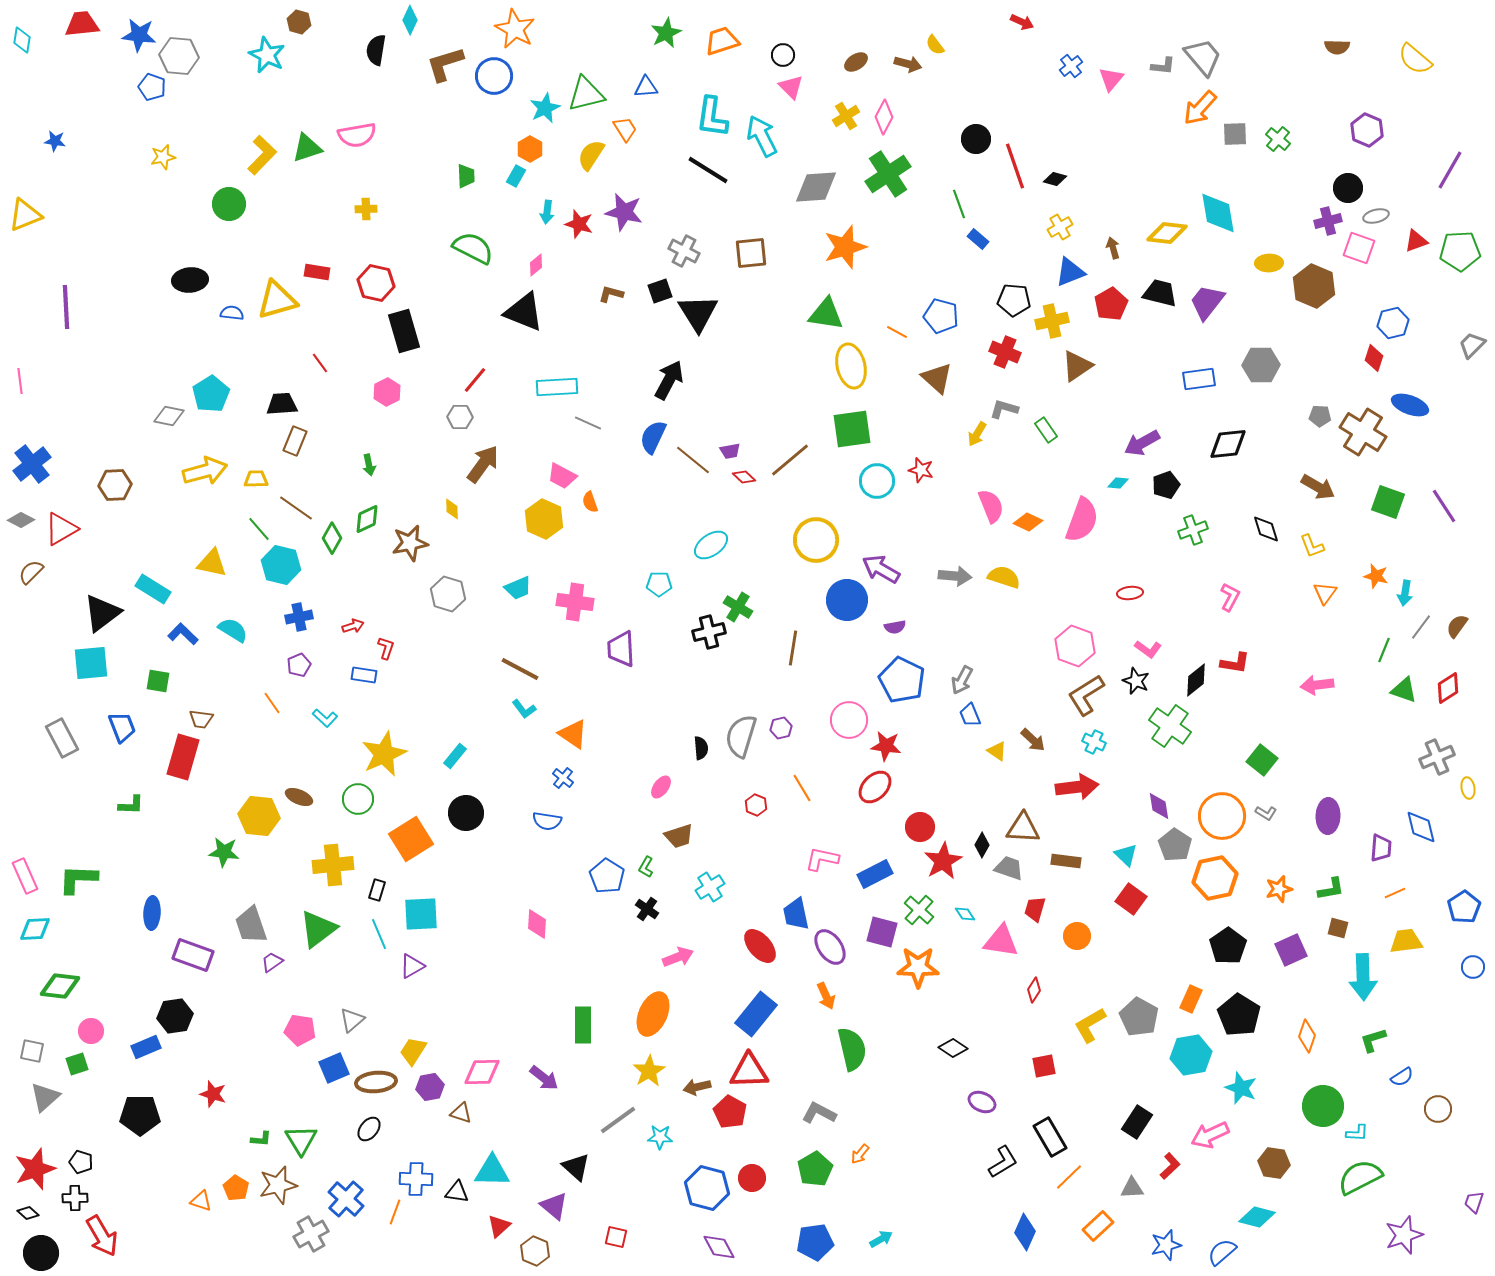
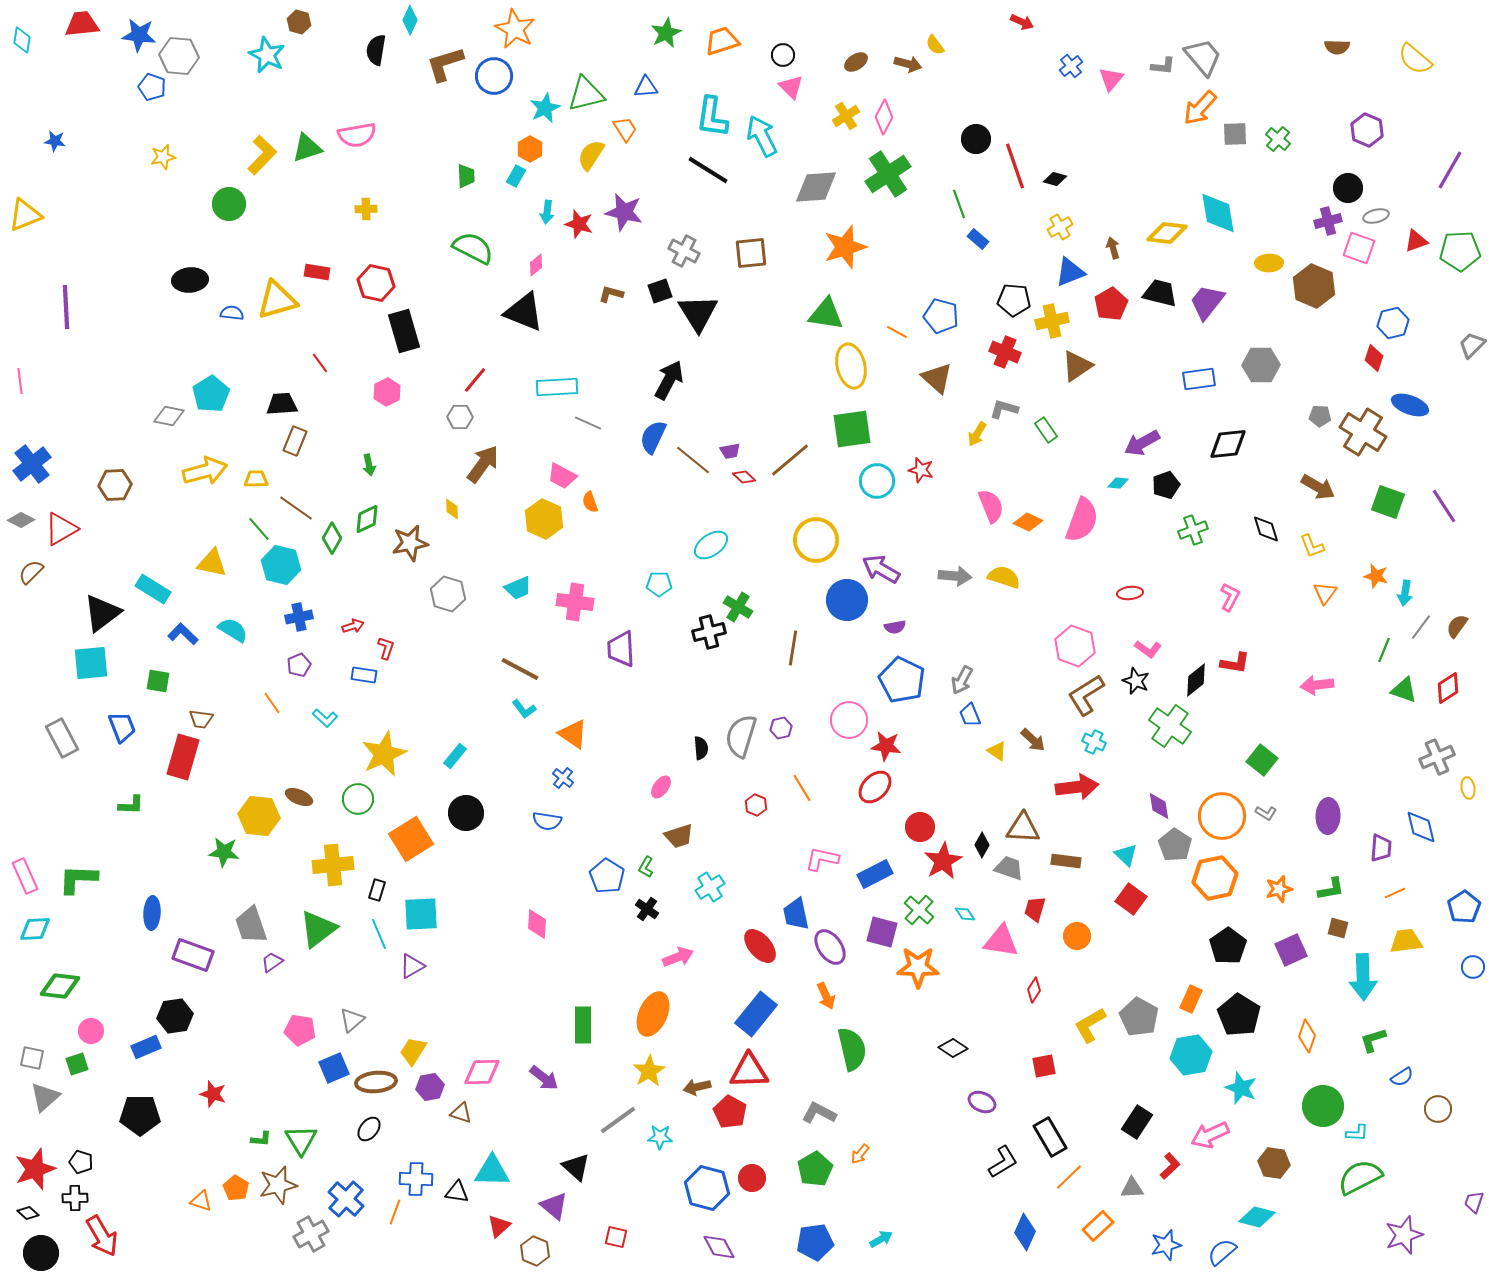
gray square at (32, 1051): moved 7 px down
